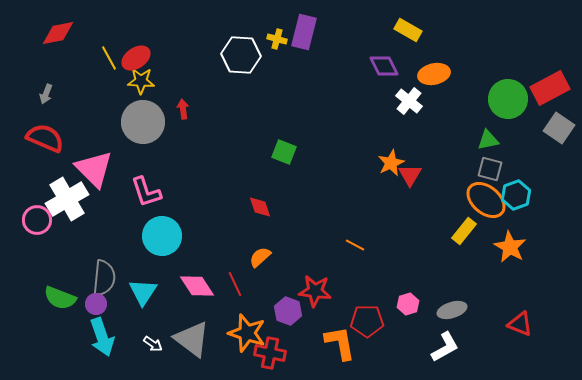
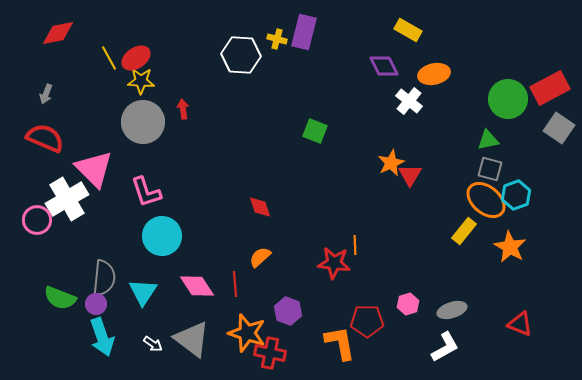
green square at (284, 152): moved 31 px right, 21 px up
orange line at (355, 245): rotated 60 degrees clockwise
red line at (235, 284): rotated 20 degrees clockwise
red star at (315, 291): moved 19 px right, 28 px up
